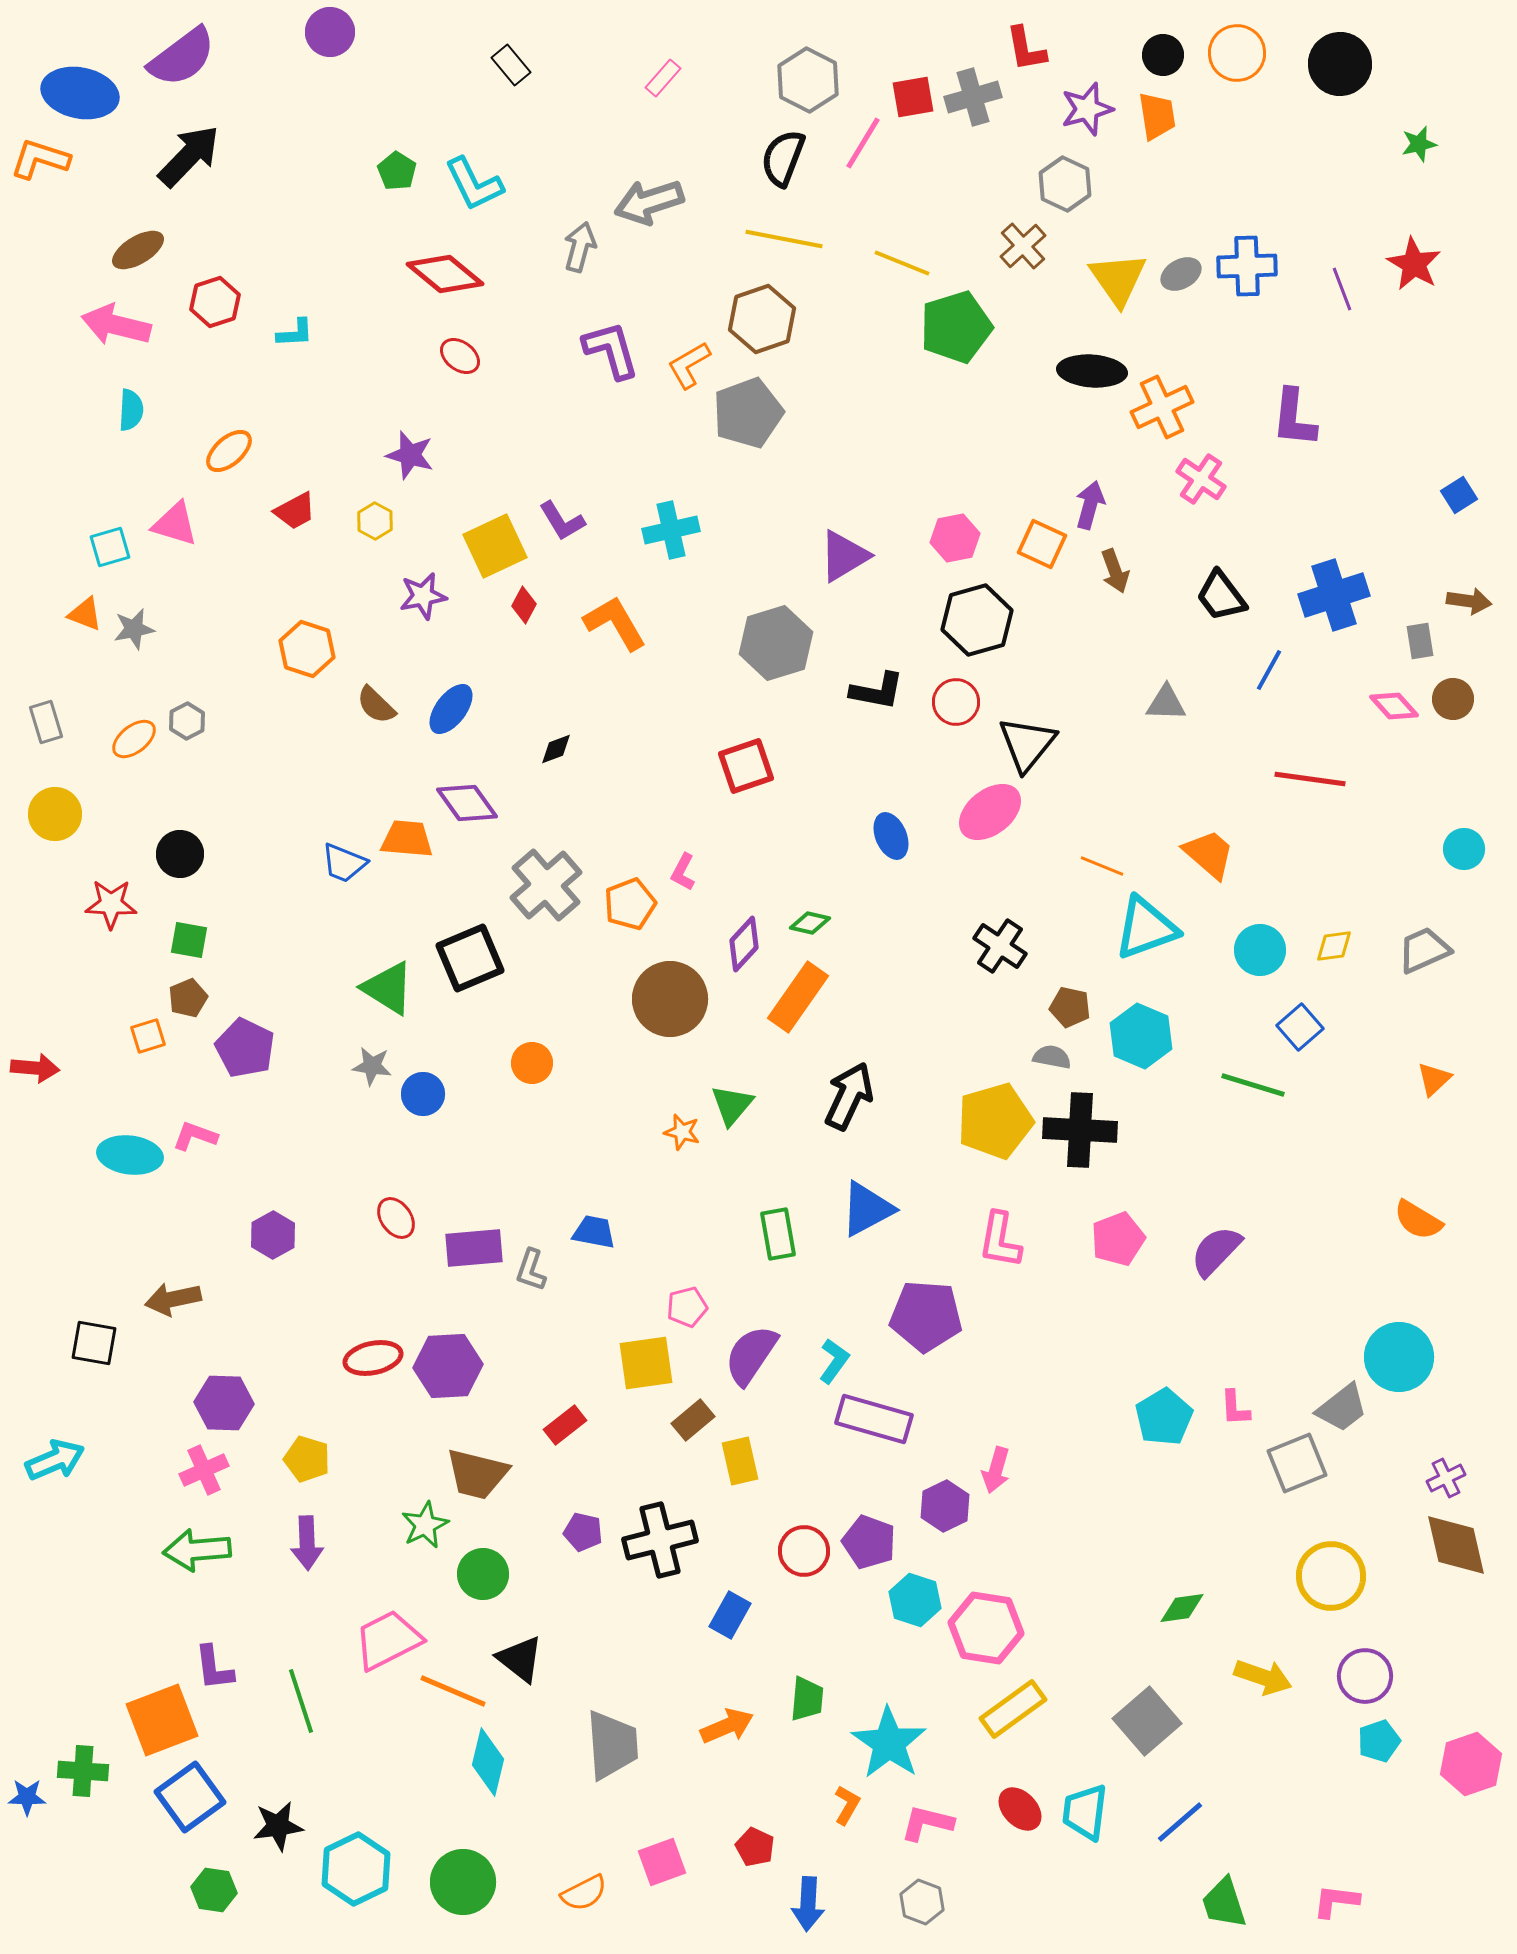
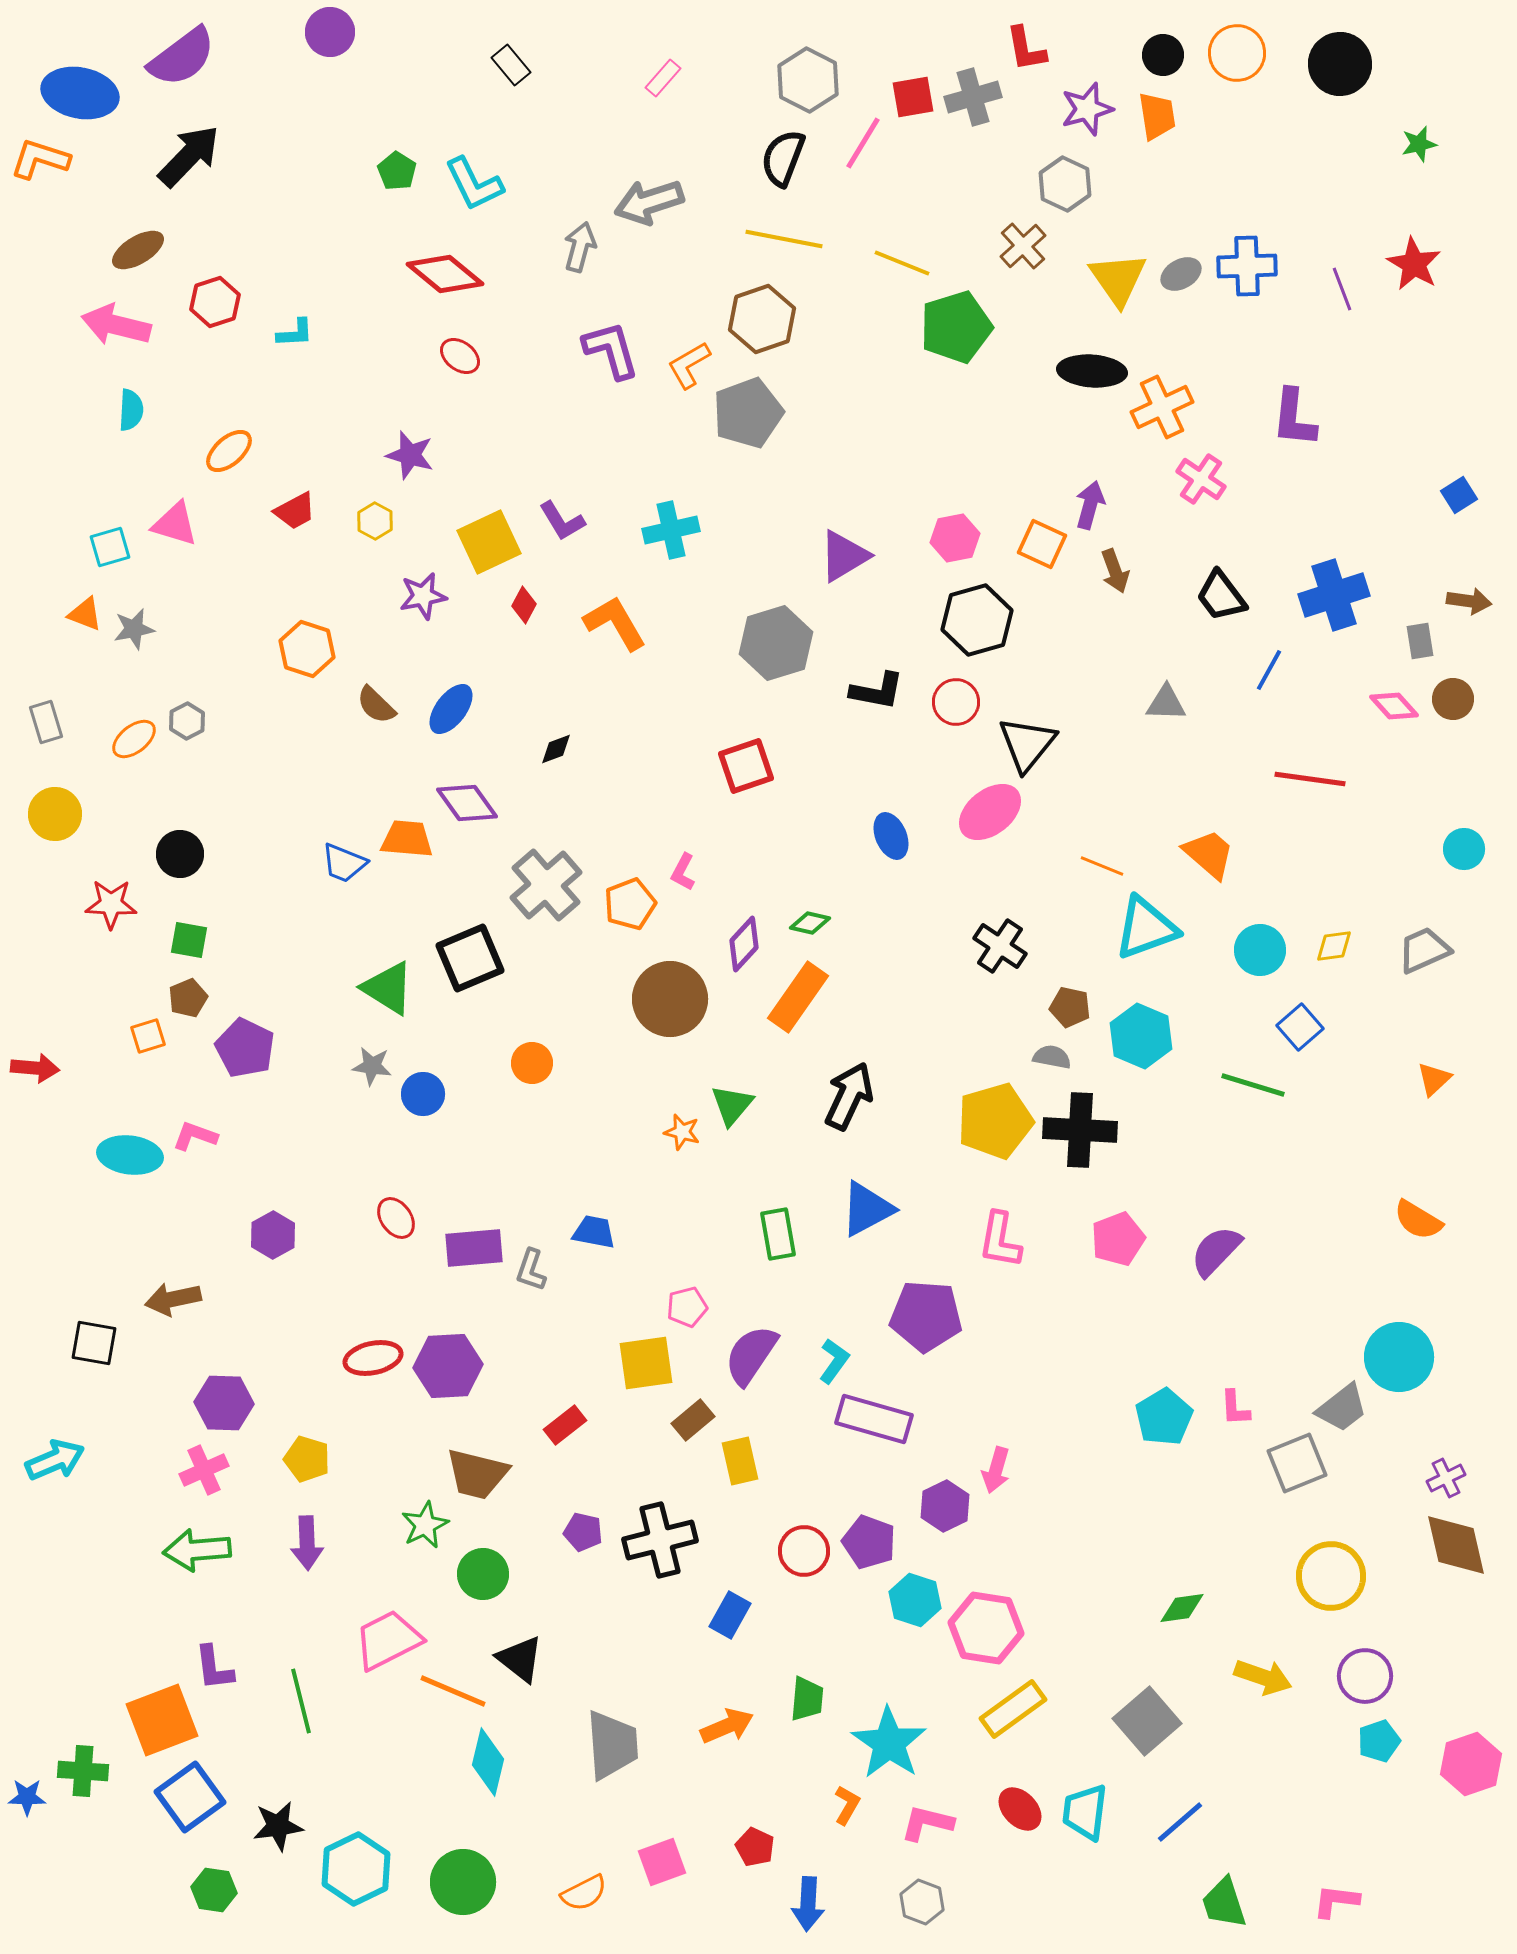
yellow square at (495, 546): moved 6 px left, 4 px up
green line at (301, 1701): rotated 4 degrees clockwise
